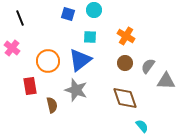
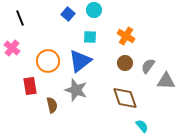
blue square: rotated 24 degrees clockwise
blue triangle: moved 1 px down
